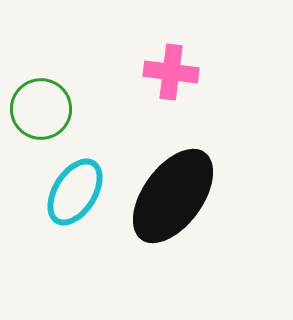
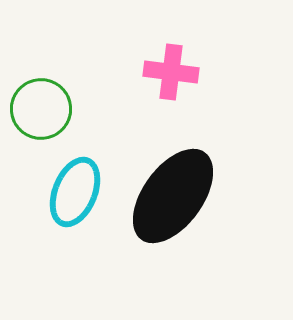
cyan ellipse: rotated 10 degrees counterclockwise
